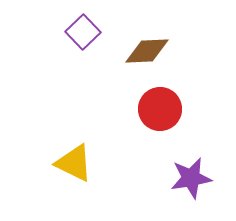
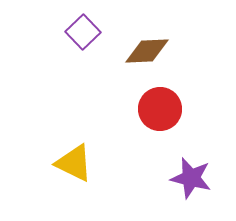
purple star: rotated 24 degrees clockwise
